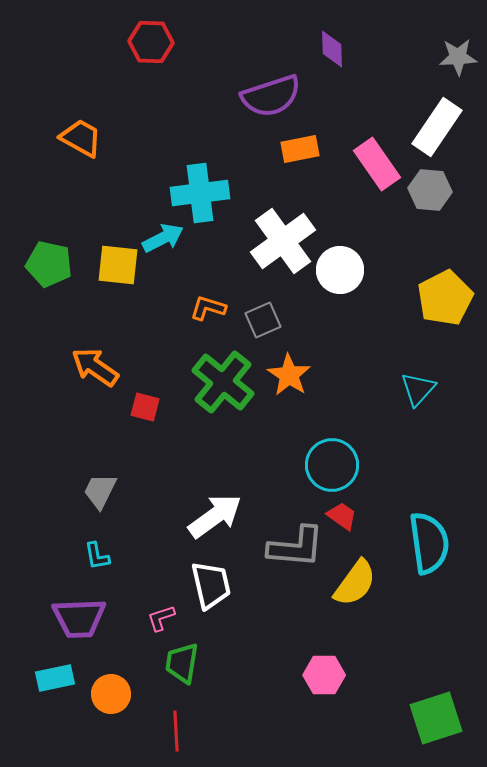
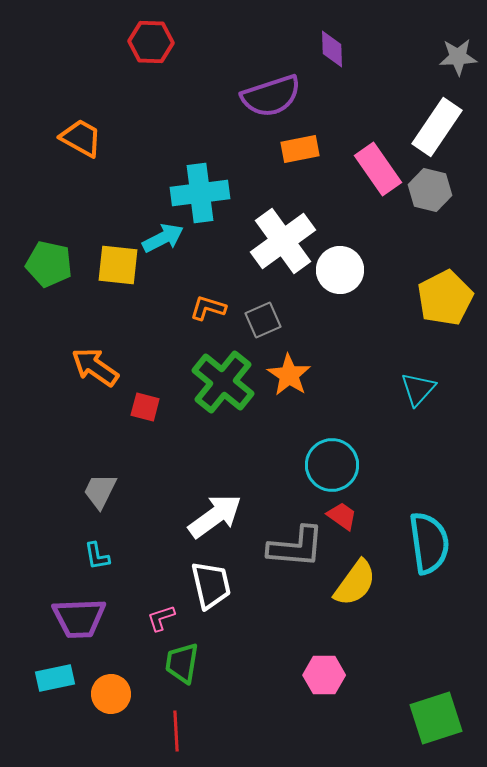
pink rectangle: moved 1 px right, 5 px down
gray hexagon: rotated 9 degrees clockwise
